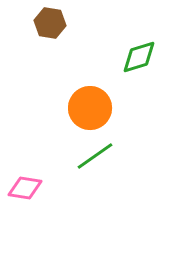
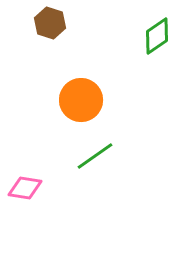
brown hexagon: rotated 8 degrees clockwise
green diamond: moved 18 px right, 21 px up; rotated 18 degrees counterclockwise
orange circle: moved 9 px left, 8 px up
